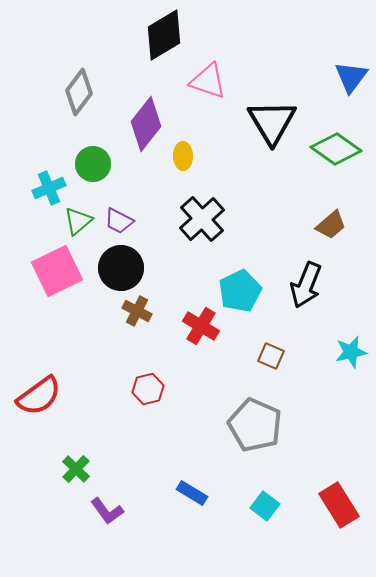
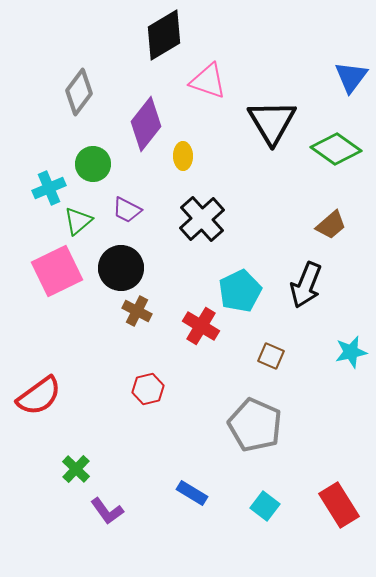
purple trapezoid: moved 8 px right, 11 px up
